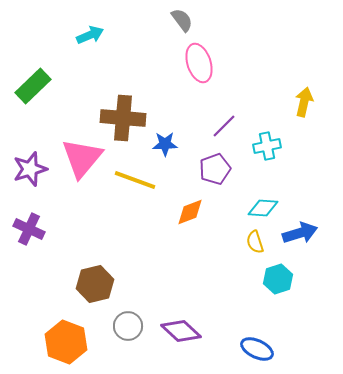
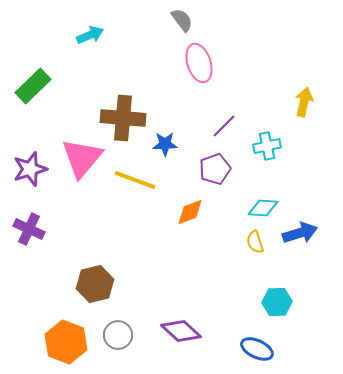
cyan hexagon: moved 1 px left, 23 px down; rotated 16 degrees clockwise
gray circle: moved 10 px left, 9 px down
